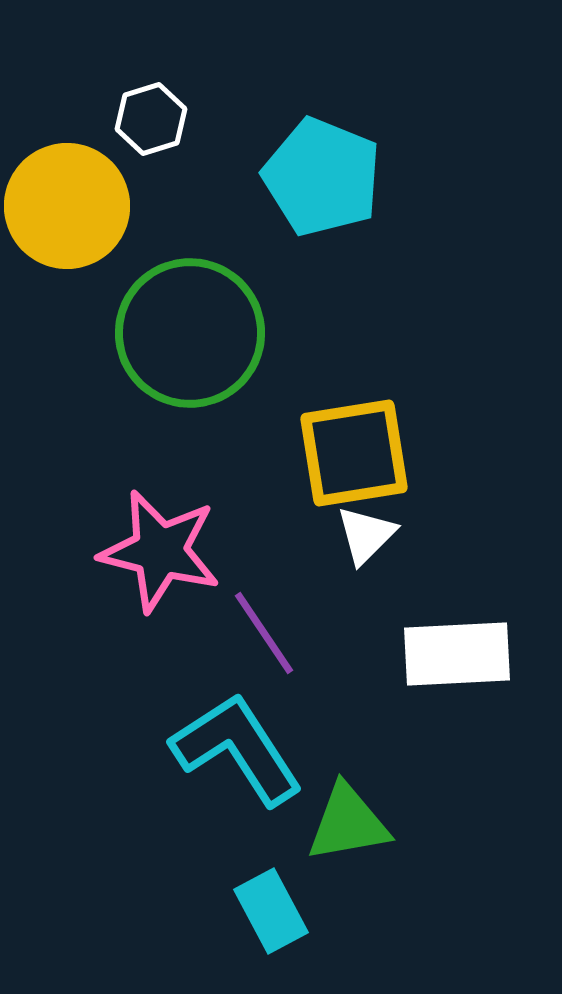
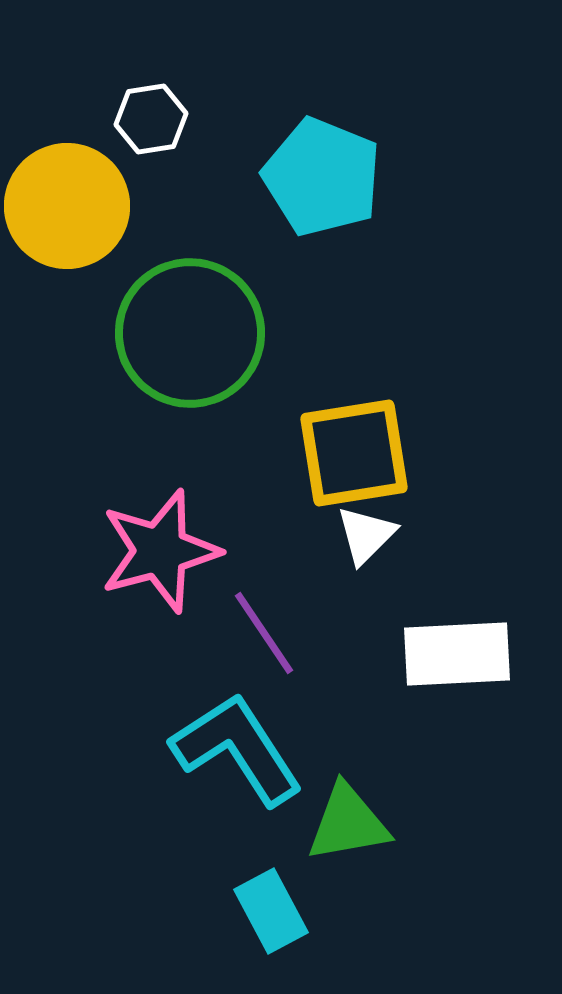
white hexagon: rotated 8 degrees clockwise
pink star: rotated 29 degrees counterclockwise
